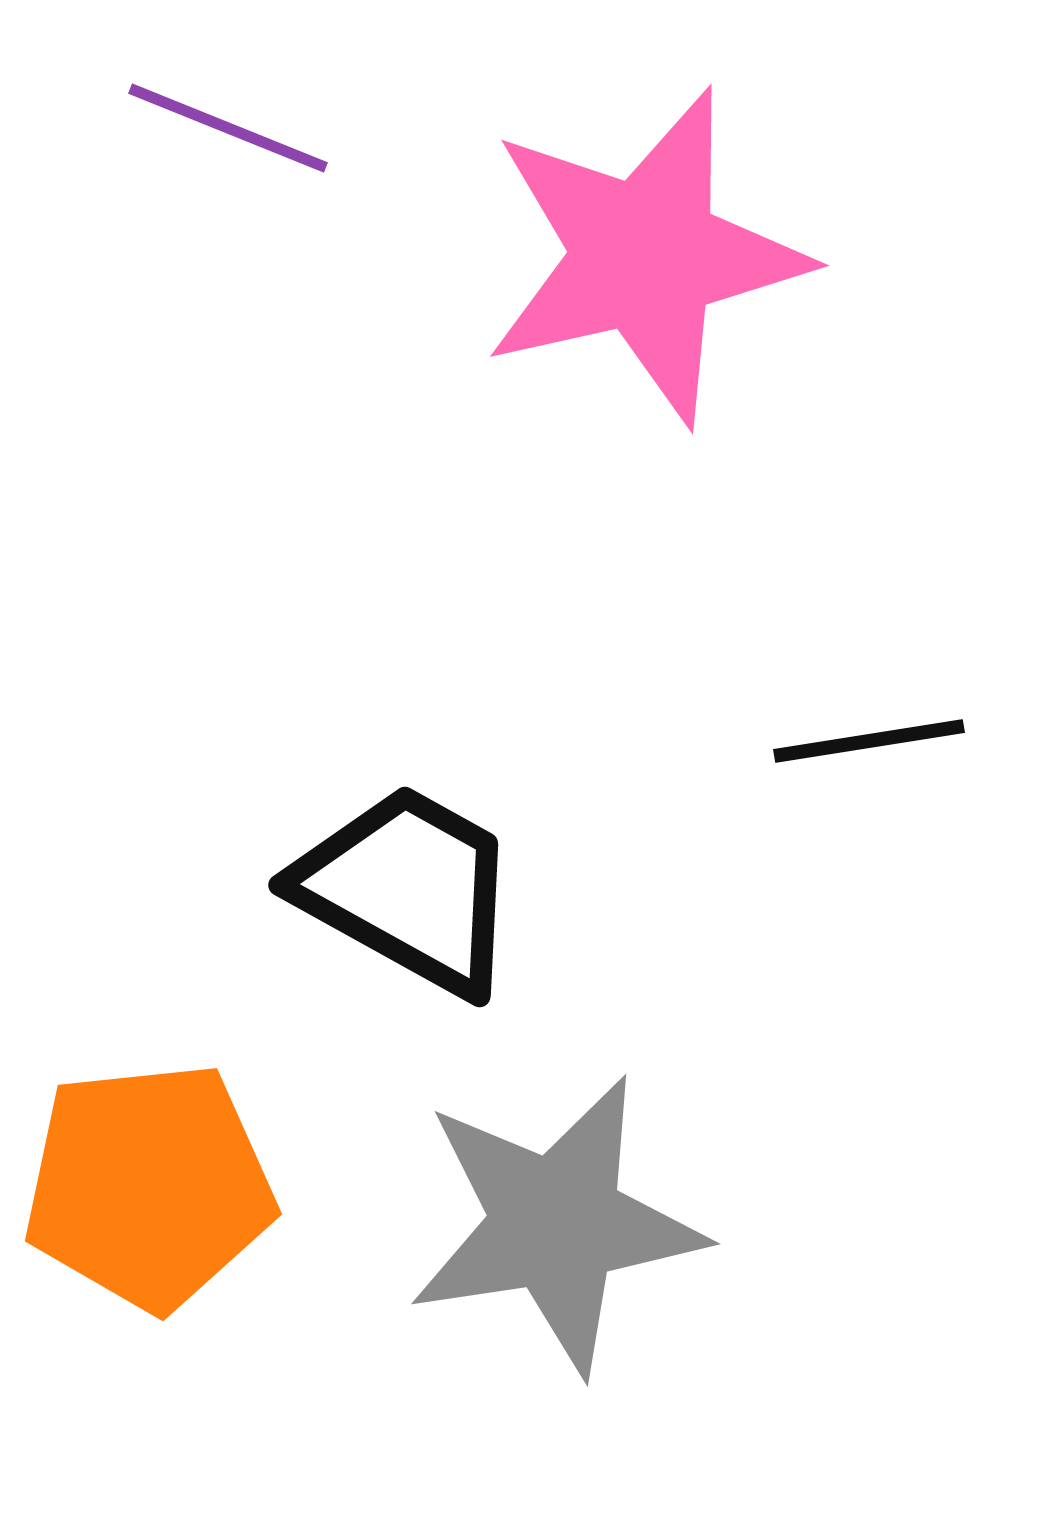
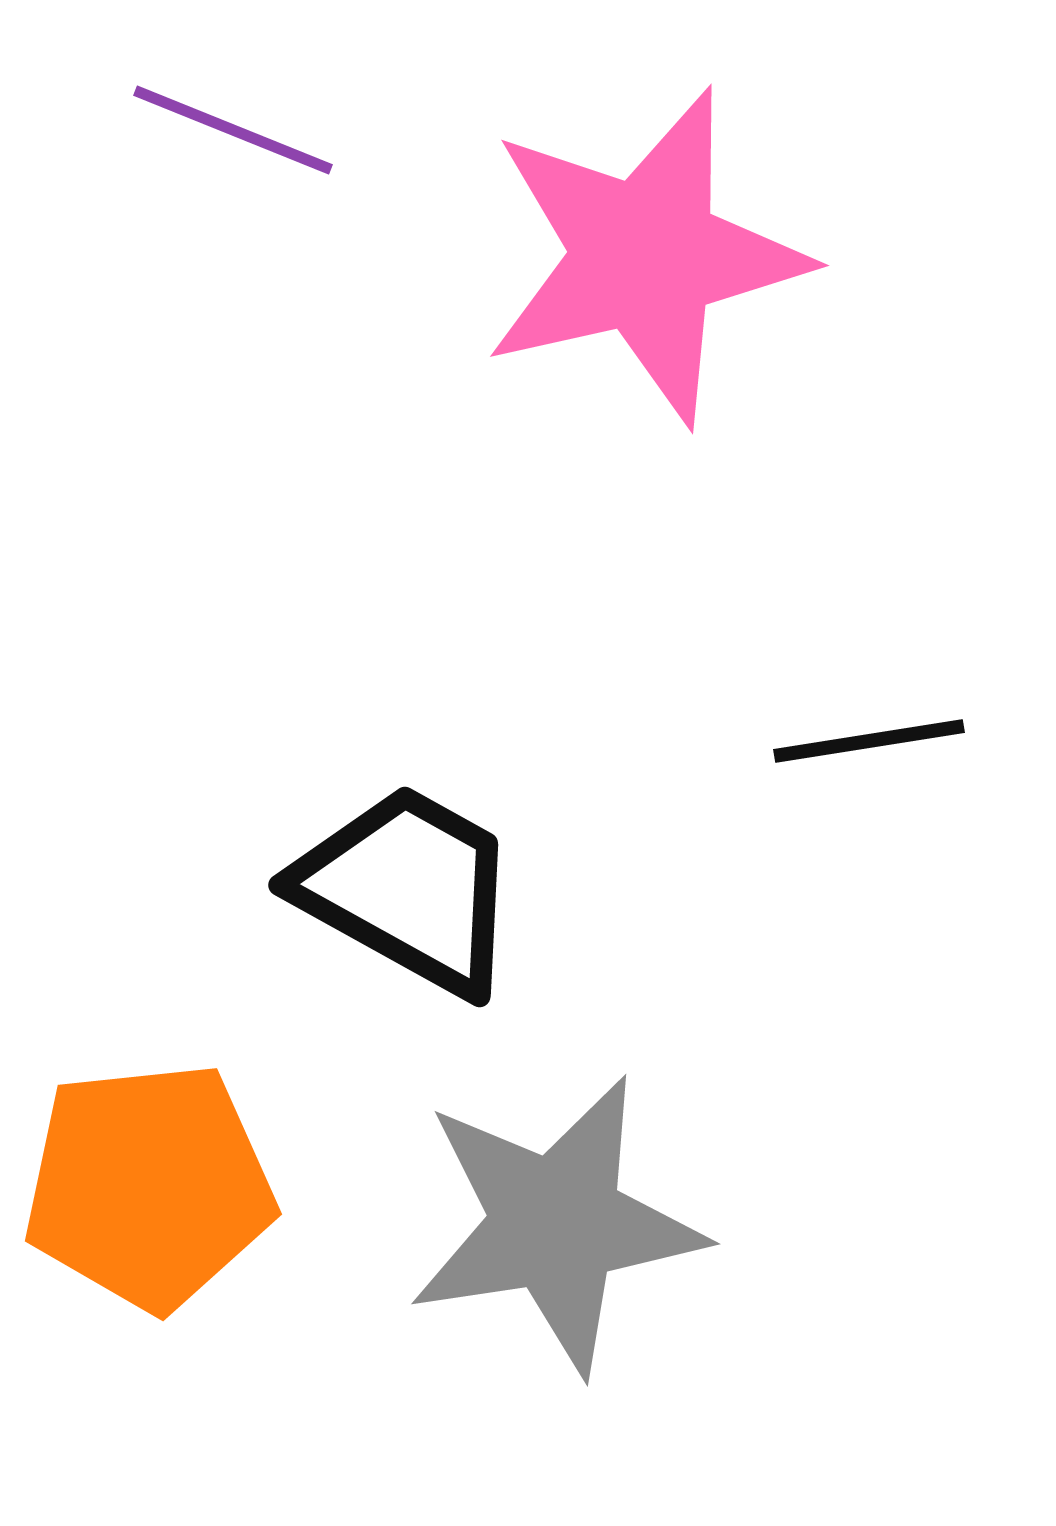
purple line: moved 5 px right, 2 px down
